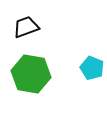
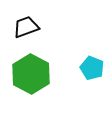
green hexagon: rotated 18 degrees clockwise
